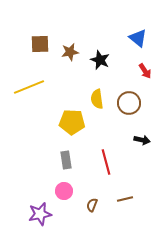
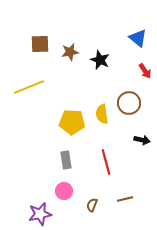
yellow semicircle: moved 5 px right, 15 px down
